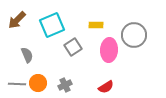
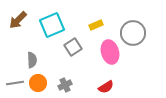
brown arrow: moved 1 px right
yellow rectangle: rotated 24 degrees counterclockwise
gray circle: moved 1 px left, 2 px up
pink ellipse: moved 1 px right, 2 px down; rotated 20 degrees counterclockwise
gray semicircle: moved 5 px right, 5 px down; rotated 21 degrees clockwise
gray line: moved 2 px left, 1 px up; rotated 12 degrees counterclockwise
